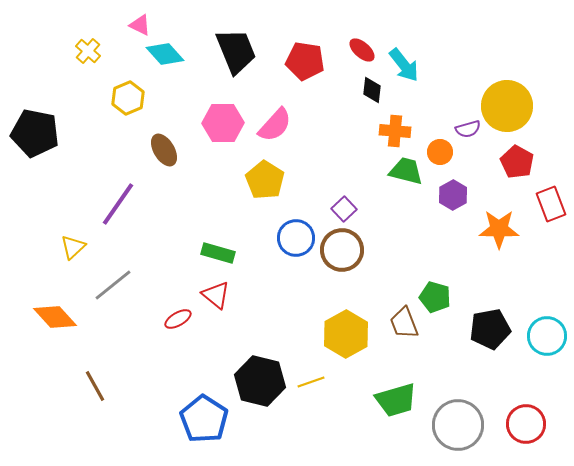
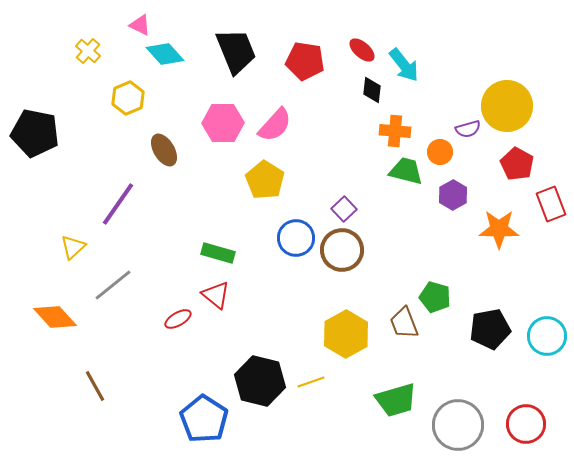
red pentagon at (517, 162): moved 2 px down
